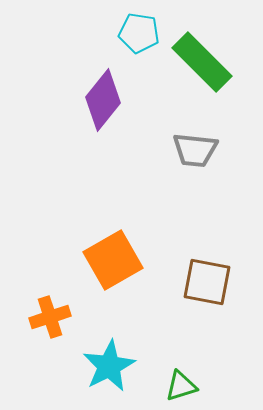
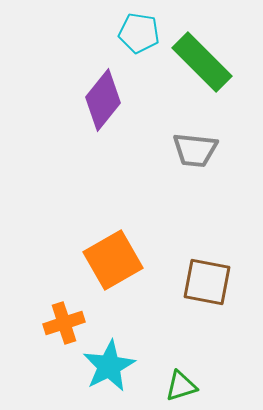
orange cross: moved 14 px right, 6 px down
